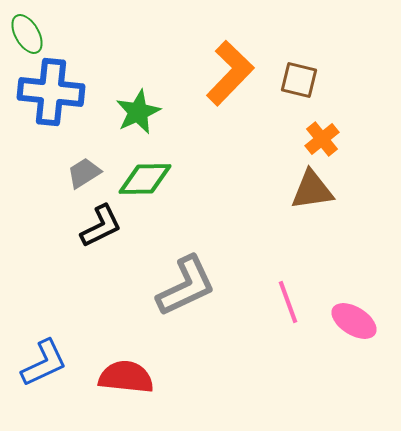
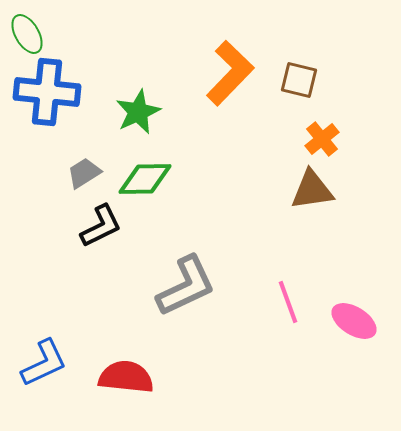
blue cross: moved 4 px left
